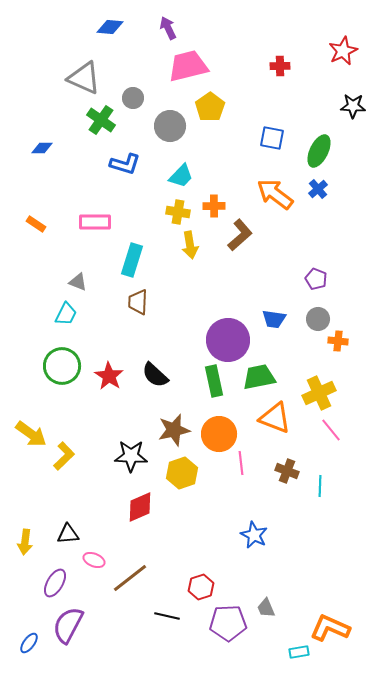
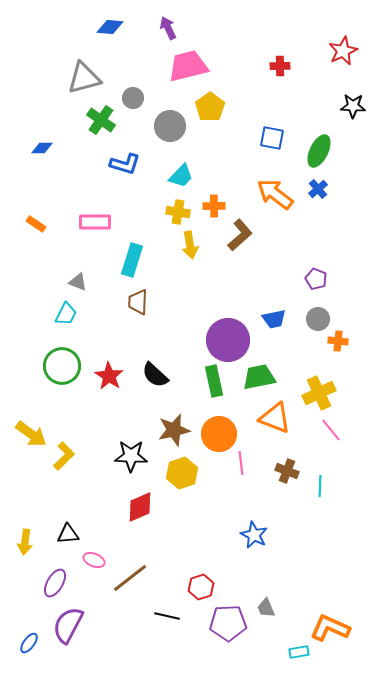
gray triangle at (84, 78): rotated 39 degrees counterclockwise
blue trapezoid at (274, 319): rotated 20 degrees counterclockwise
